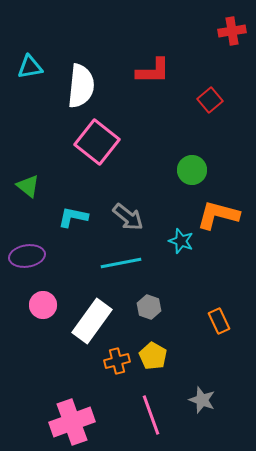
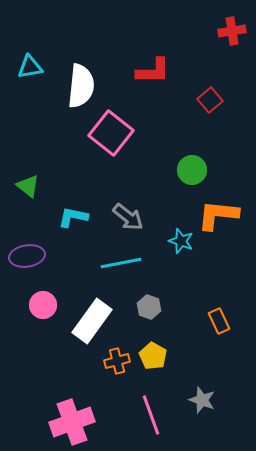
pink square: moved 14 px right, 9 px up
orange L-shape: rotated 9 degrees counterclockwise
